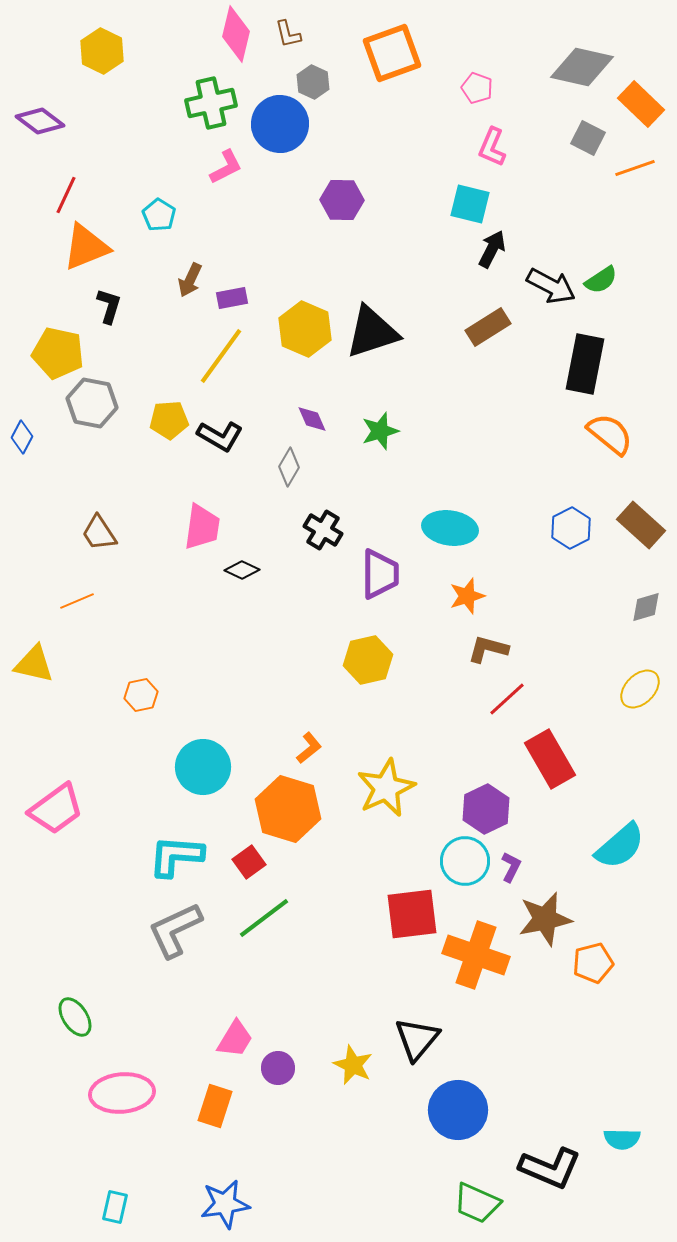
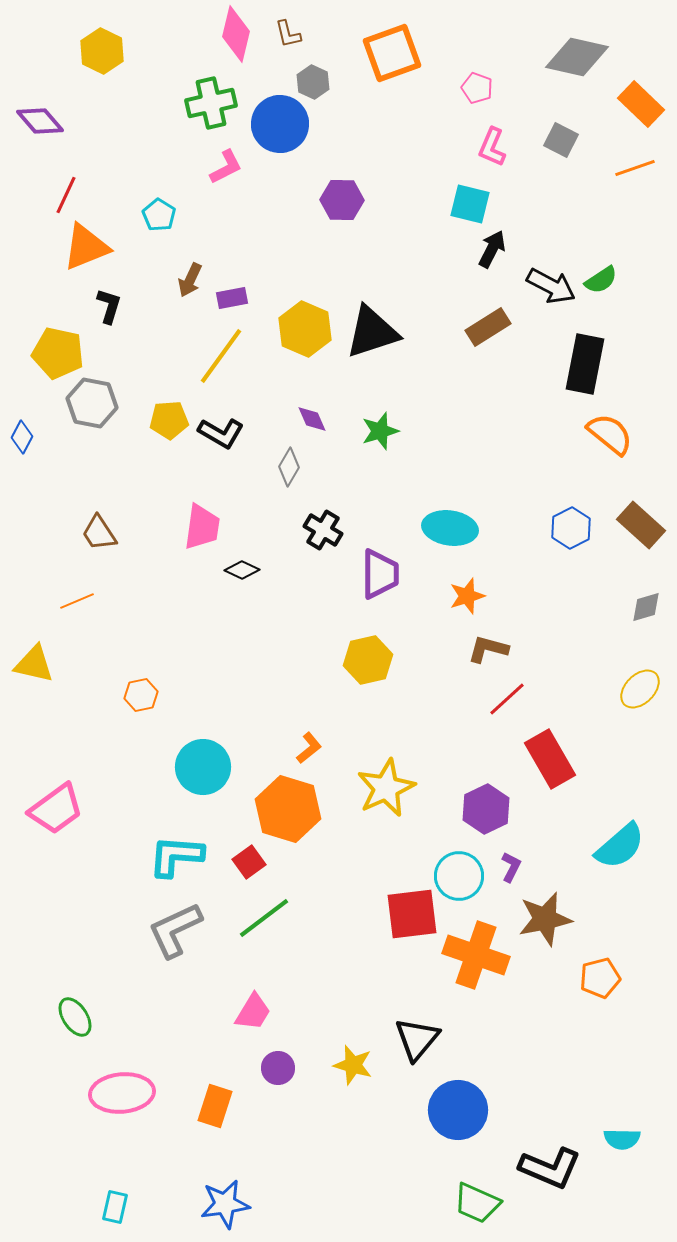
gray diamond at (582, 67): moved 5 px left, 10 px up
purple diamond at (40, 121): rotated 12 degrees clockwise
gray square at (588, 138): moved 27 px left, 2 px down
black L-shape at (220, 436): moved 1 px right, 3 px up
cyan circle at (465, 861): moved 6 px left, 15 px down
orange pentagon at (593, 963): moved 7 px right, 15 px down
pink trapezoid at (235, 1039): moved 18 px right, 27 px up
yellow star at (353, 1065): rotated 9 degrees counterclockwise
